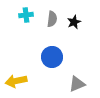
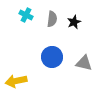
cyan cross: rotated 32 degrees clockwise
gray triangle: moved 7 px right, 21 px up; rotated 36 degrees clockwise
